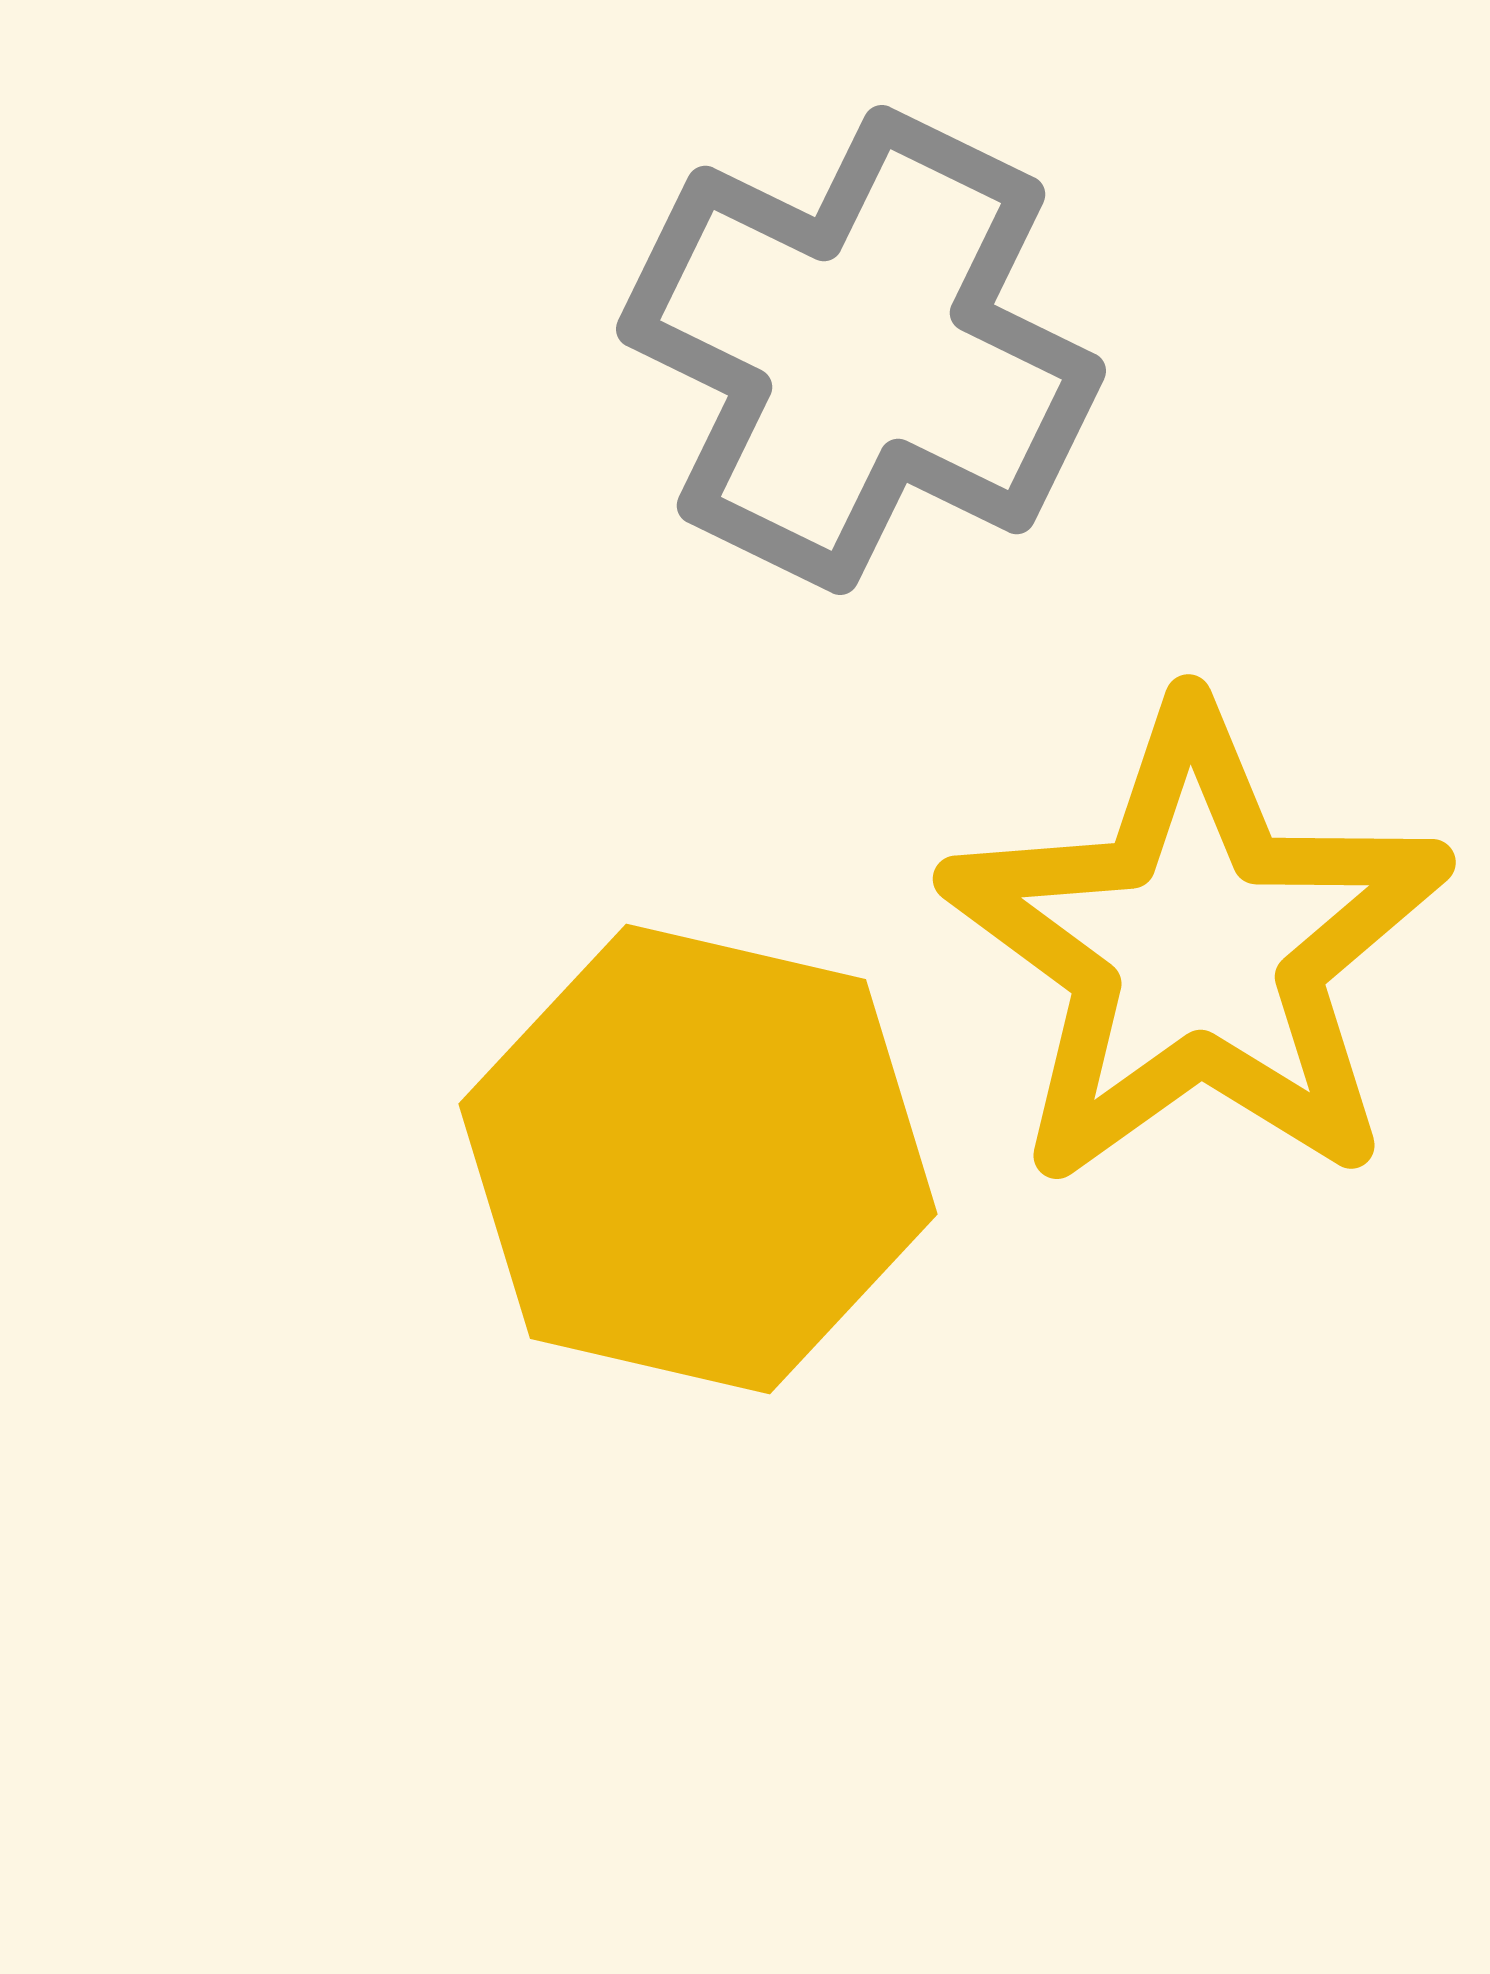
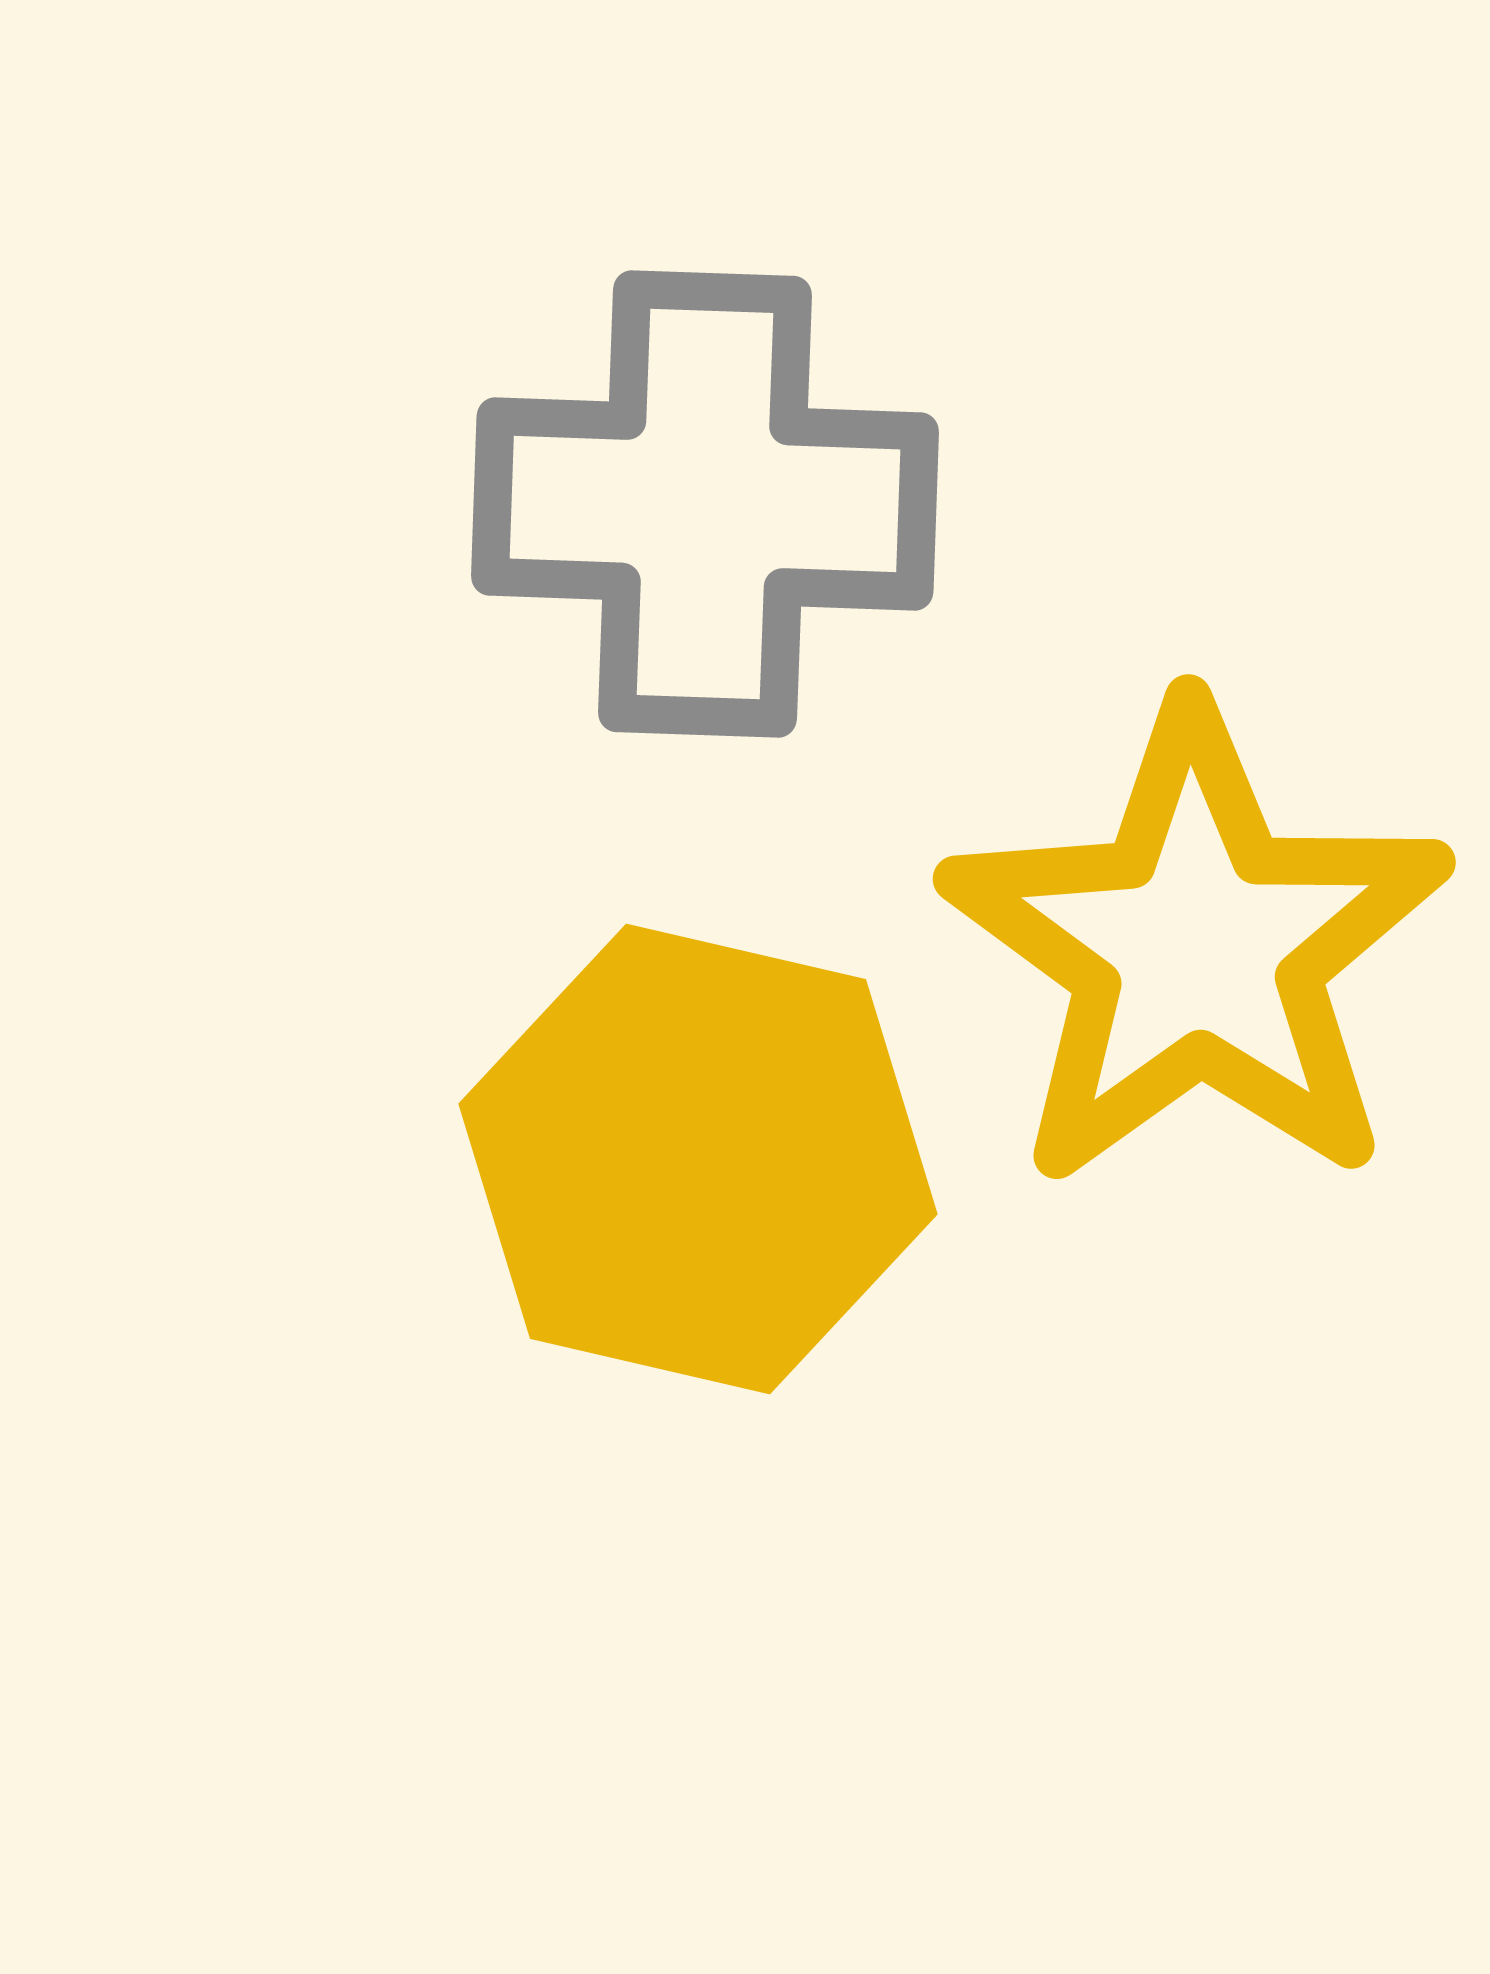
gray cross: moved 156 px left, 154 px down; rotated 24 degrees counterclockwise
